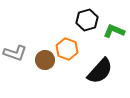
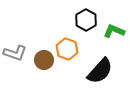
black hexagon: moved 1 px left; rotated 15 degrees counterclockwise
brown circle: moved 1 px left
